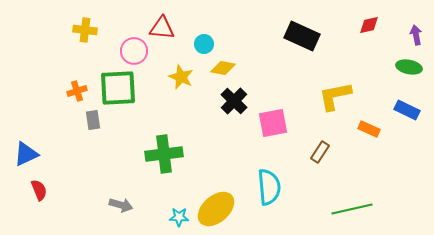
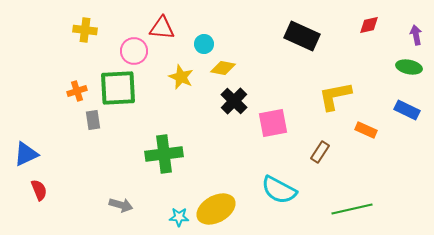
orange rectangle: moved 3 px left, 1 px down
cyan semicircle: moved 10 px right, 3 px down; rotated 123 degrees clockwise
yellow ellipse: rotated 12 degrees clockwise
